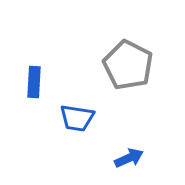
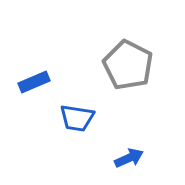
blue rectangle: rotated 64 degrees clockwise
